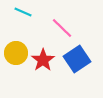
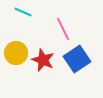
pink line: moved 1 px right, 1 px down; rotated 20 degrees clockwise
red star: rotated 15 degrees counterclockwise
